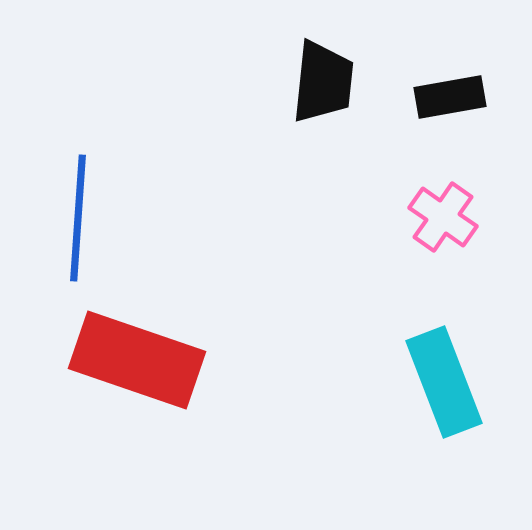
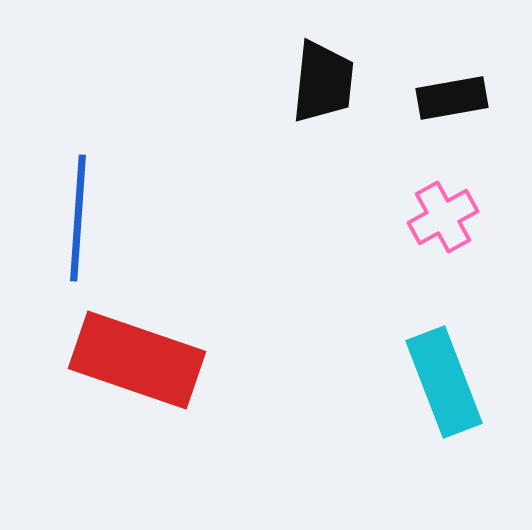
black rectangle: moved 2 px right, 1 px down
pink cross: rotated 26 degrees clockwise
